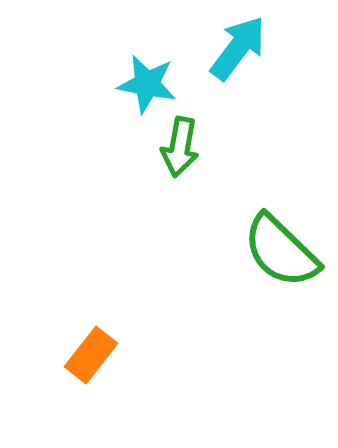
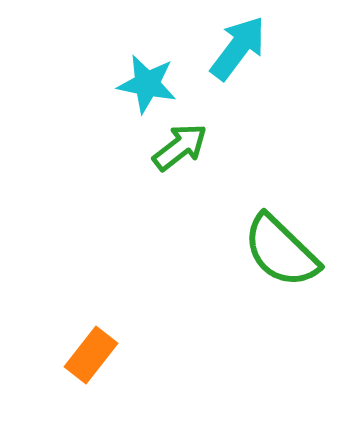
green arrow: rotated 138 degrees counterclockwise
